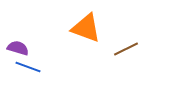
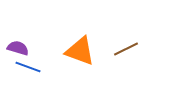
orange triangle: moved 6 px left, 23 px down
